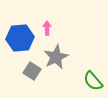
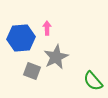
blue hexagon: moved 1 px right
gray square: rotated 12 degrees counterclockwise
